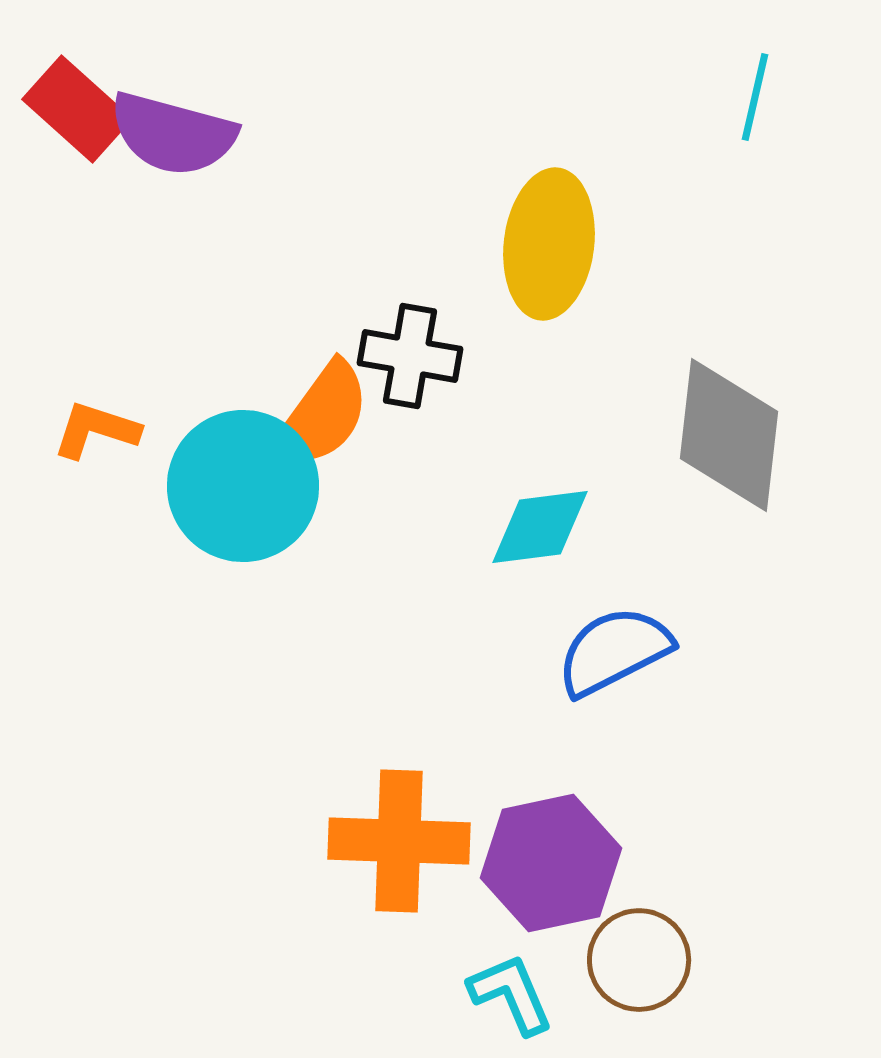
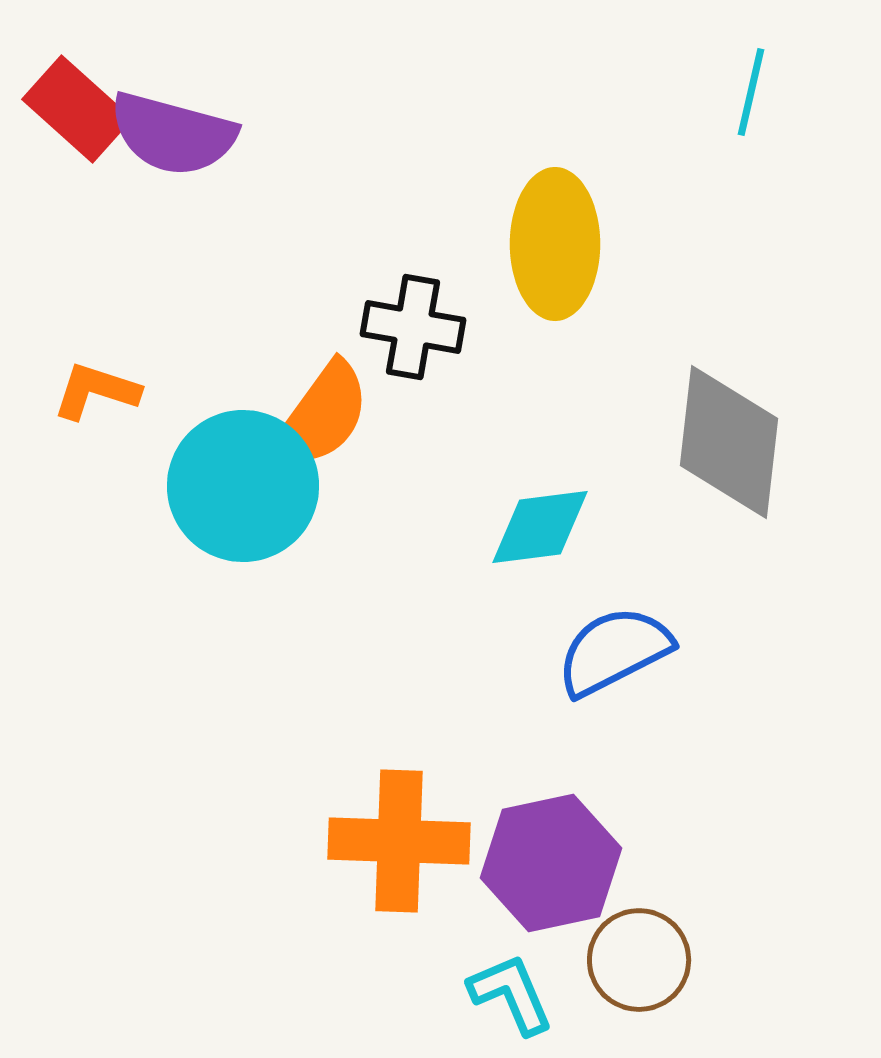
cyan line: moved 4 px left, 5 px up
yellow ellipse: moved 6 px right; rotated 7 degrees counterclockwise
black cross: moved 3 px right, 29 px up
orange L-shape: moved 39 px up
gray diamond: moved 7 px down
